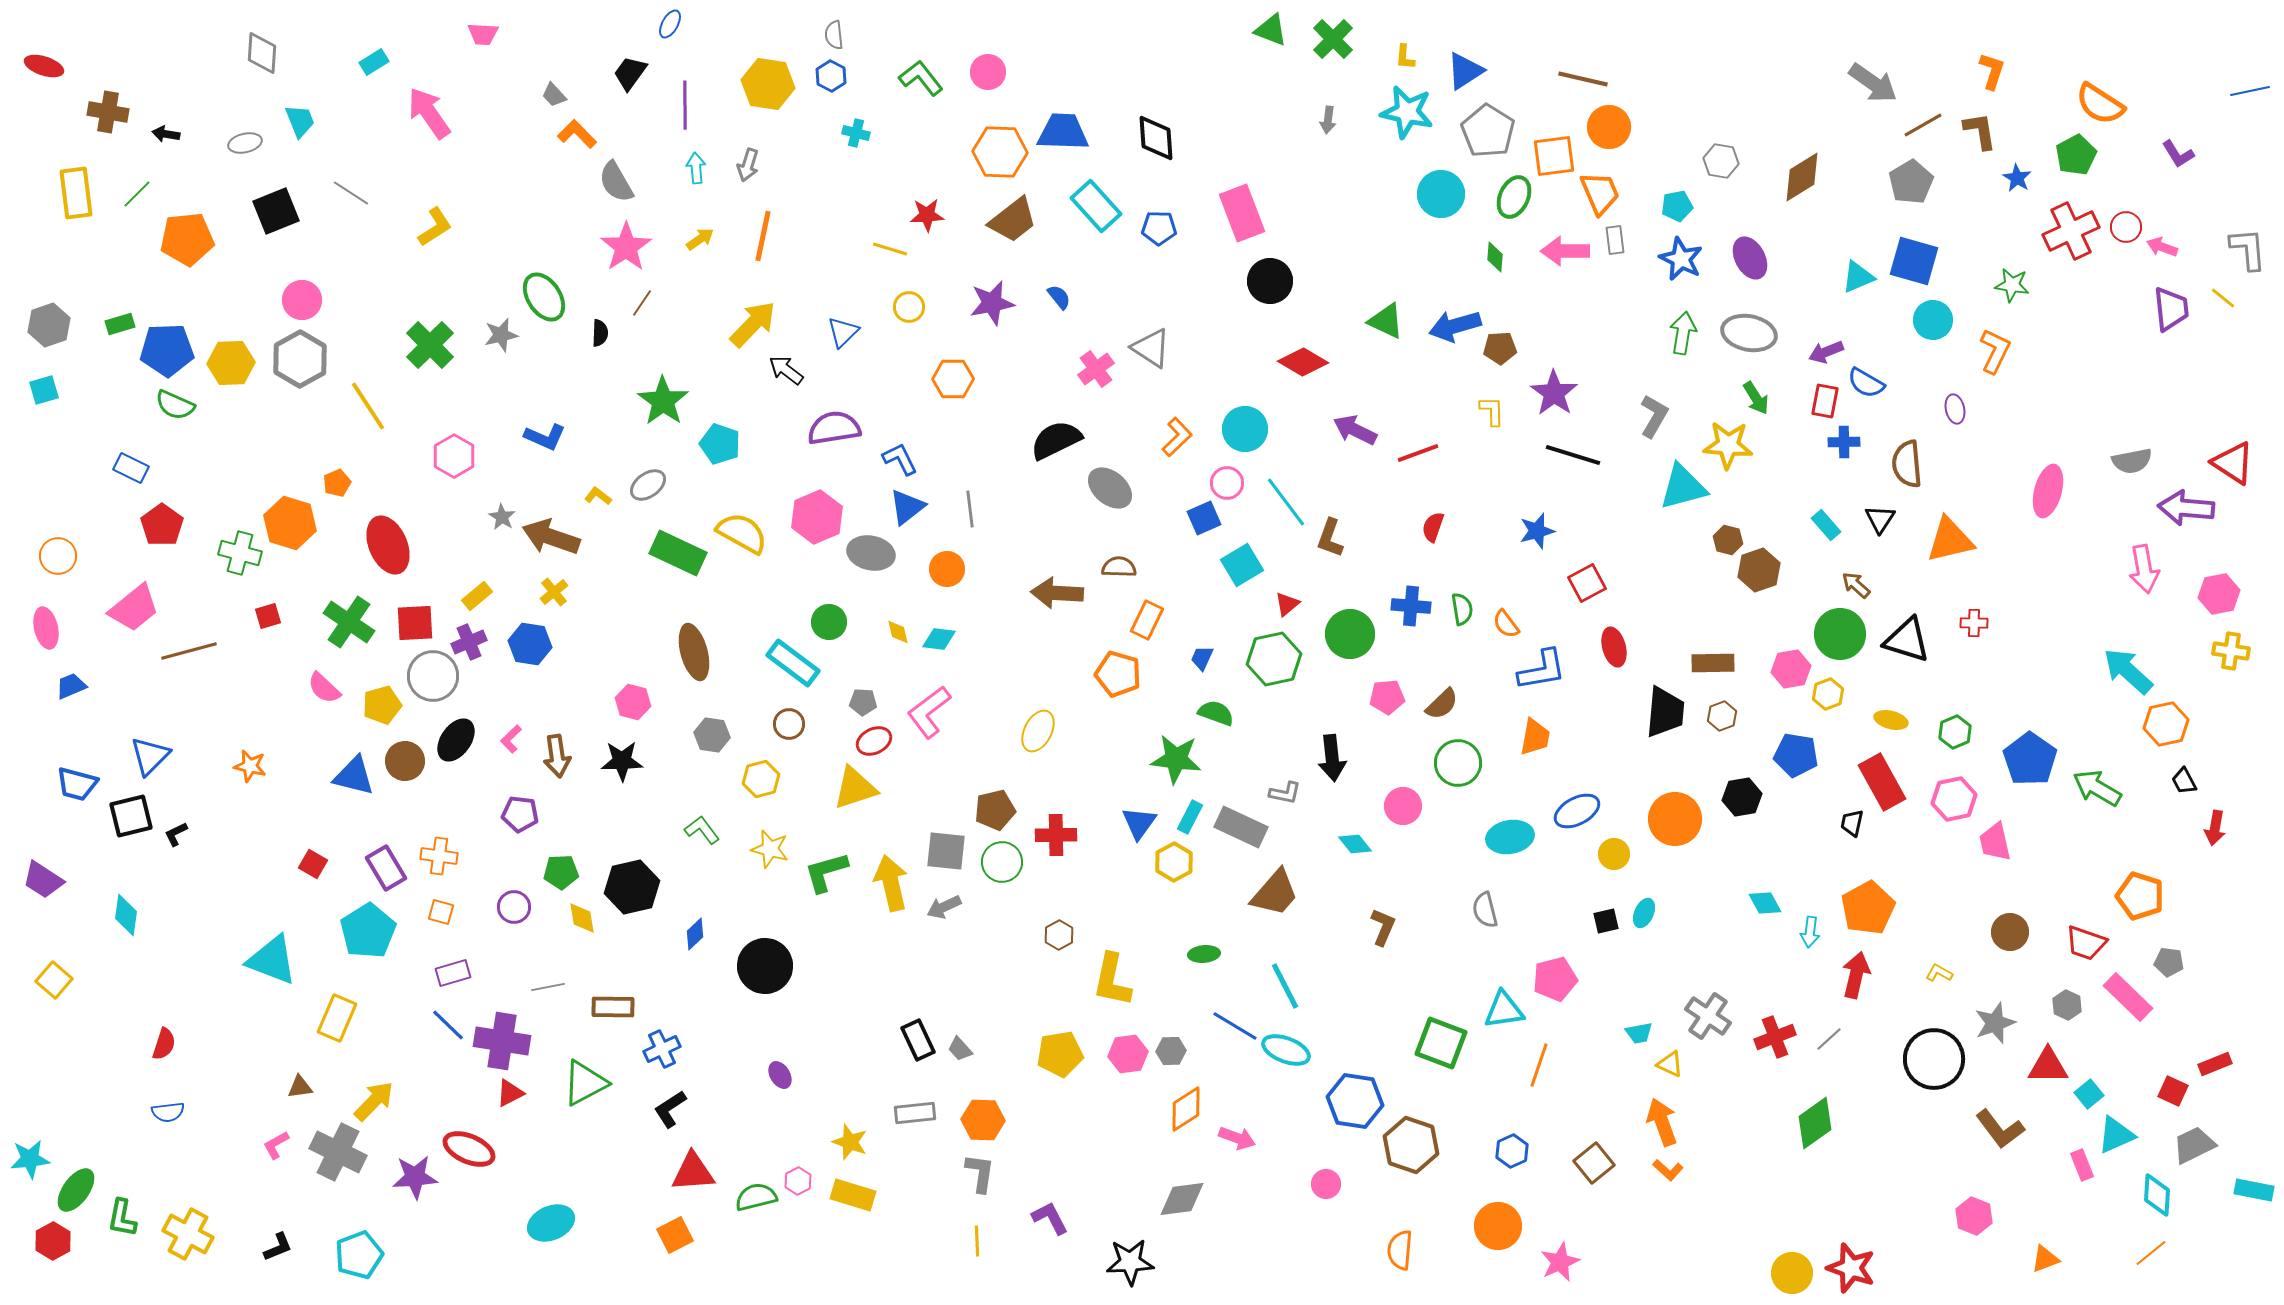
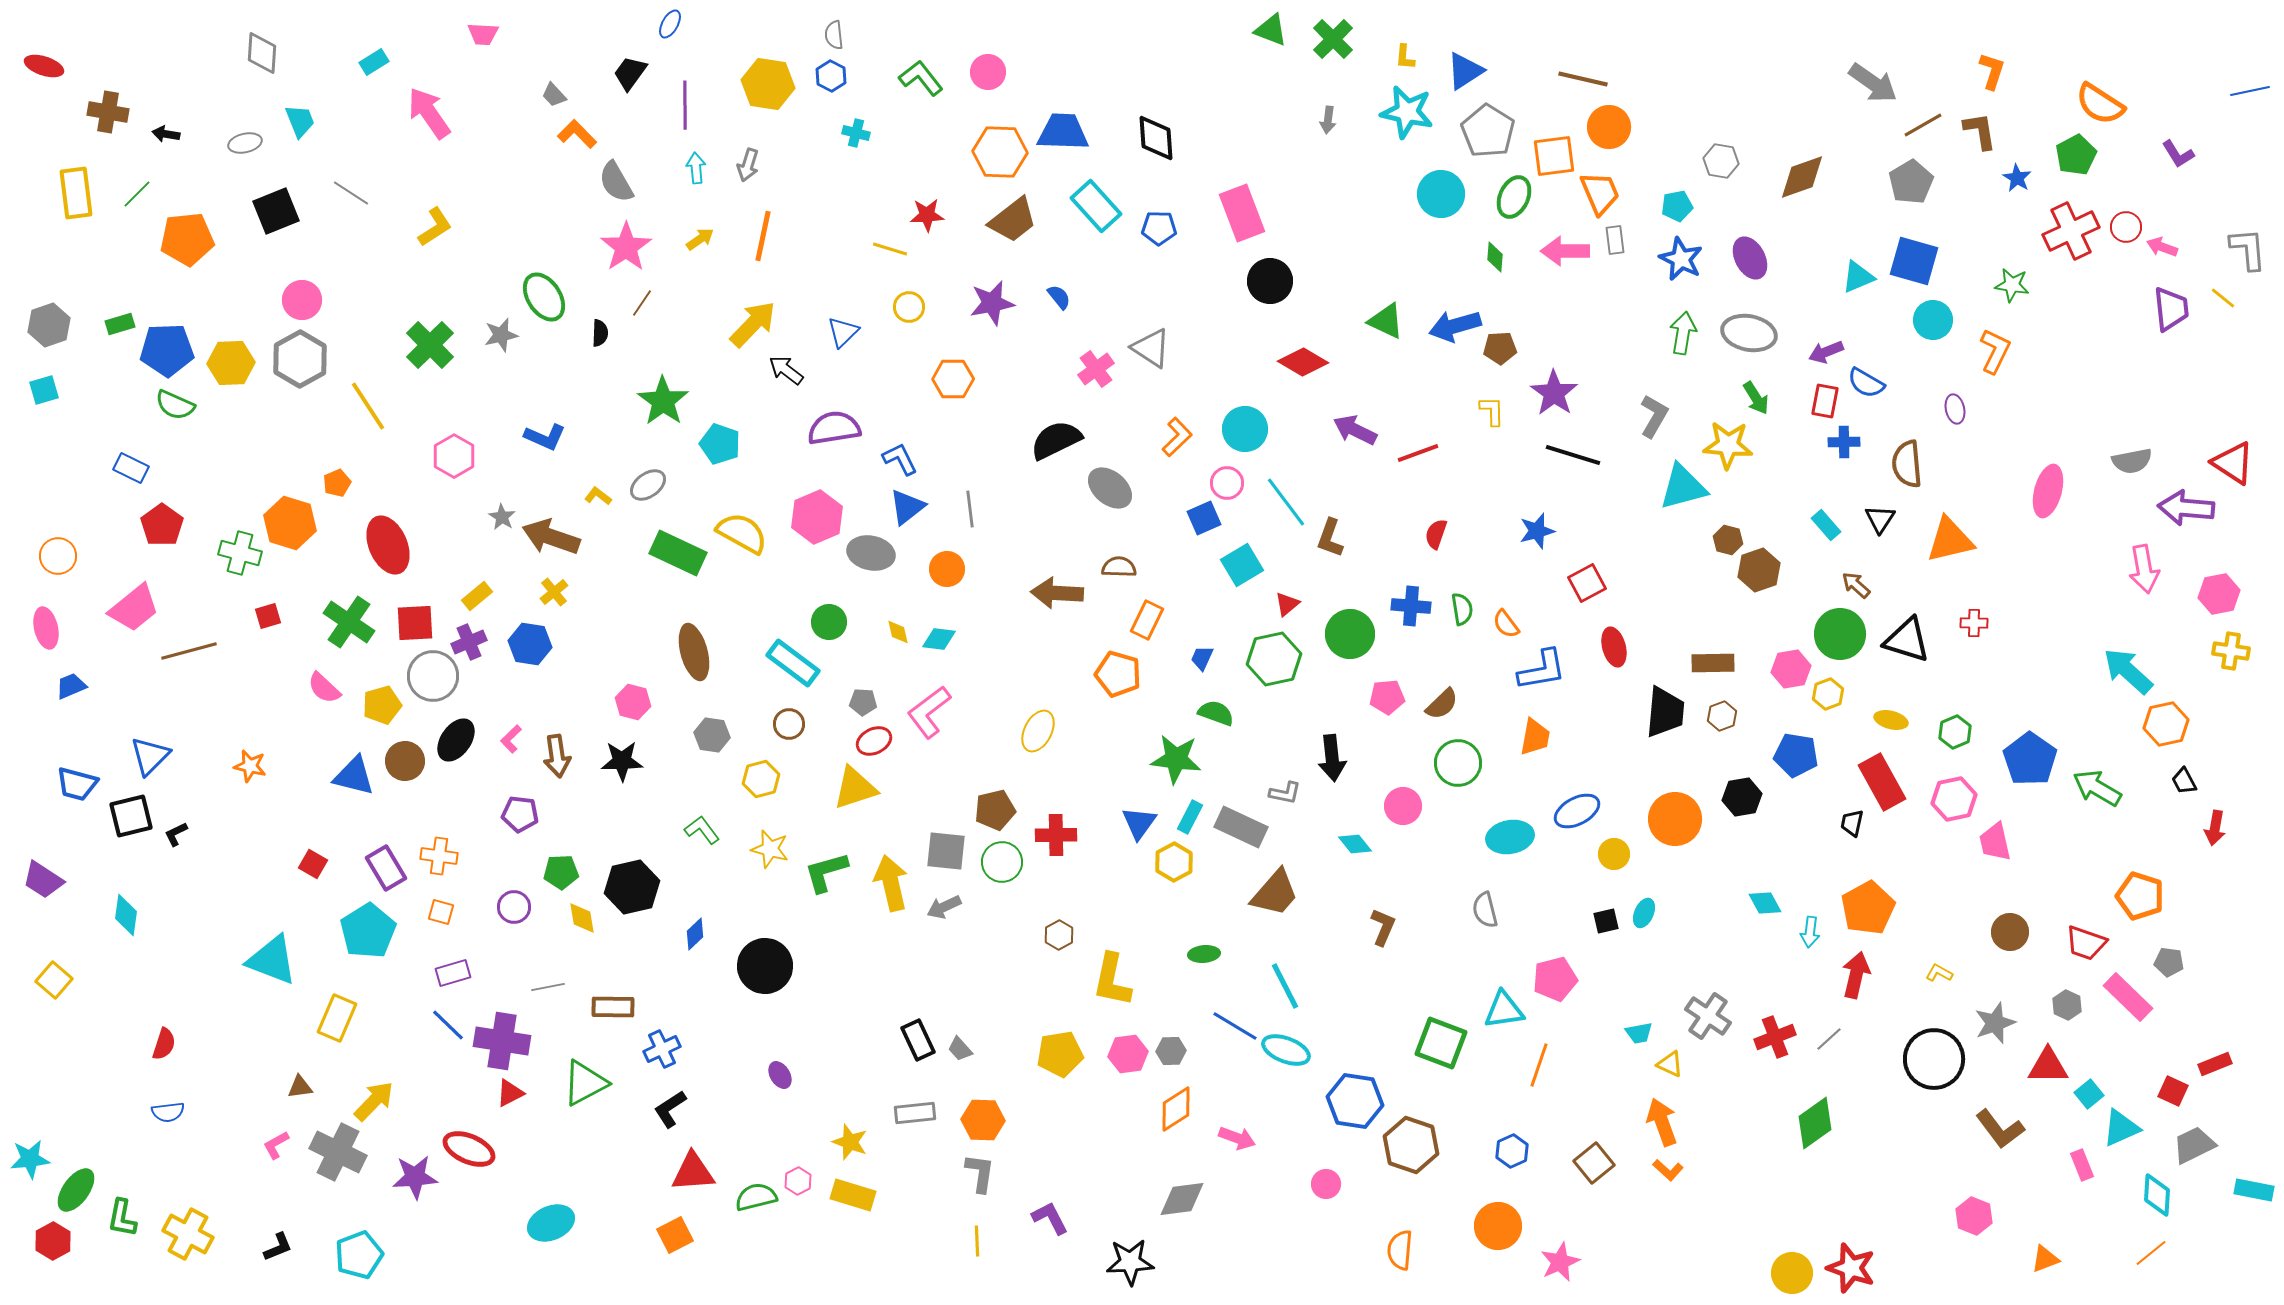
brown diamond at (1802, 177): rotated 12 degrees clockwise
red semicircle at (1433, 527): moved 3 px right, 7 px down
orange diamond at (1186, 1109): moved 10 px left
cyan triangle at (2116, 1135): moved 5 px right, 7 px up
